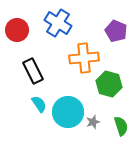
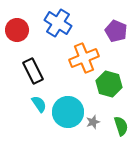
orange cross: rotated 16 degrees counterclockwise
